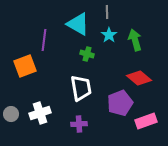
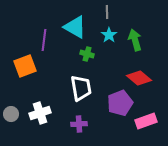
cyan triangle: moved 3 px left, 3 px down
